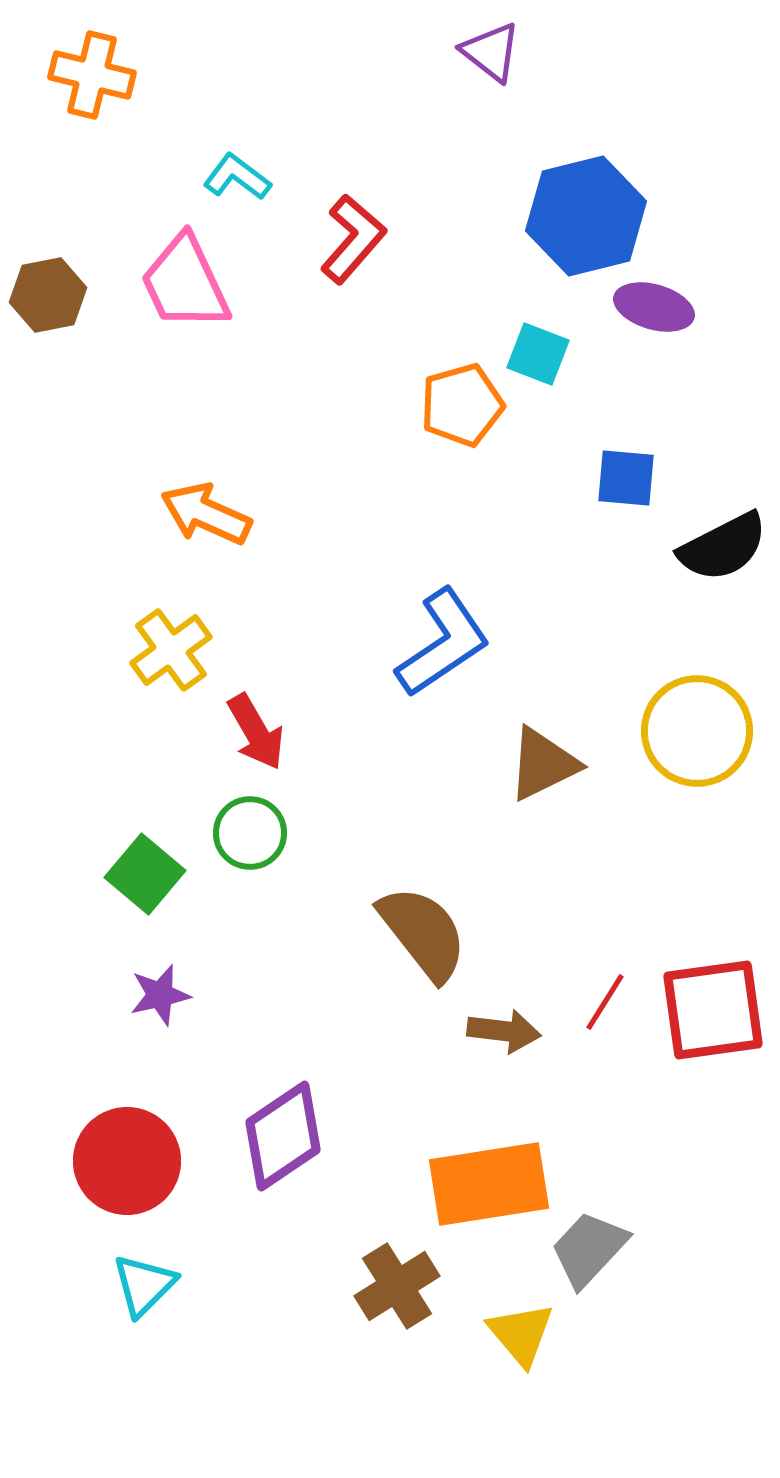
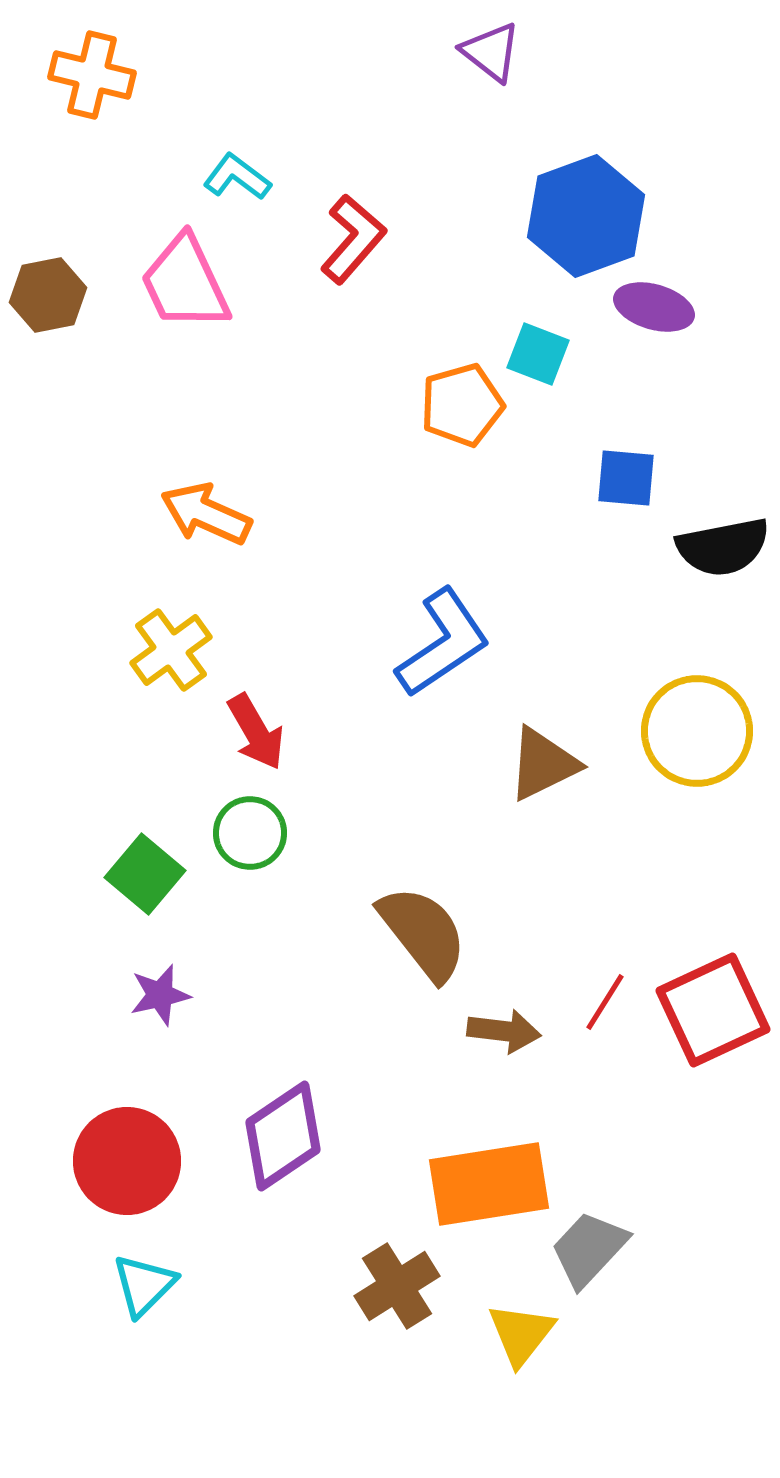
blue hexagon: rotated 6 degrees counterclockwise
black semicircle: rotated 16 degrees clockwise
red square: rotated 17 degrees counterclockwise
yellow triangle: rotated 18 degrees clockwise
